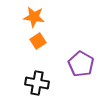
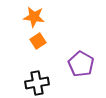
black cross: rotated 20 degrees counterclockwise
